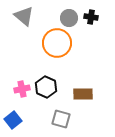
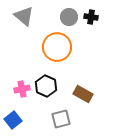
gray circle: moved 1 px up
orange circle: moved 4 px down
black hexagon: moved 1 px up
brown rectangle: rotated 30 degrees clockwise
gray square: rotated 30 degrees counterclockwise
